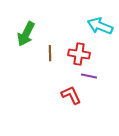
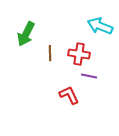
red L-shape: moved 2 px left
